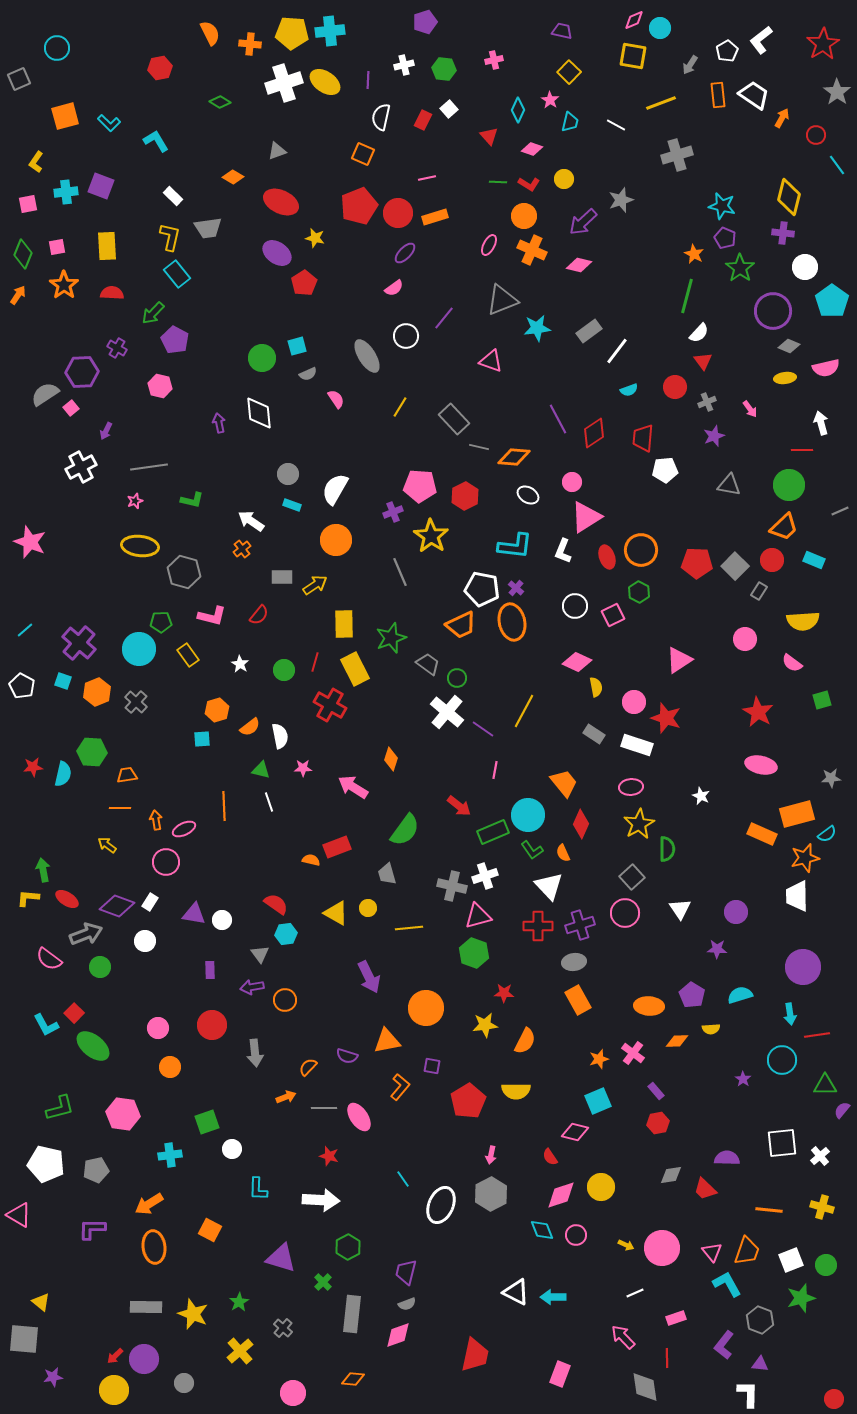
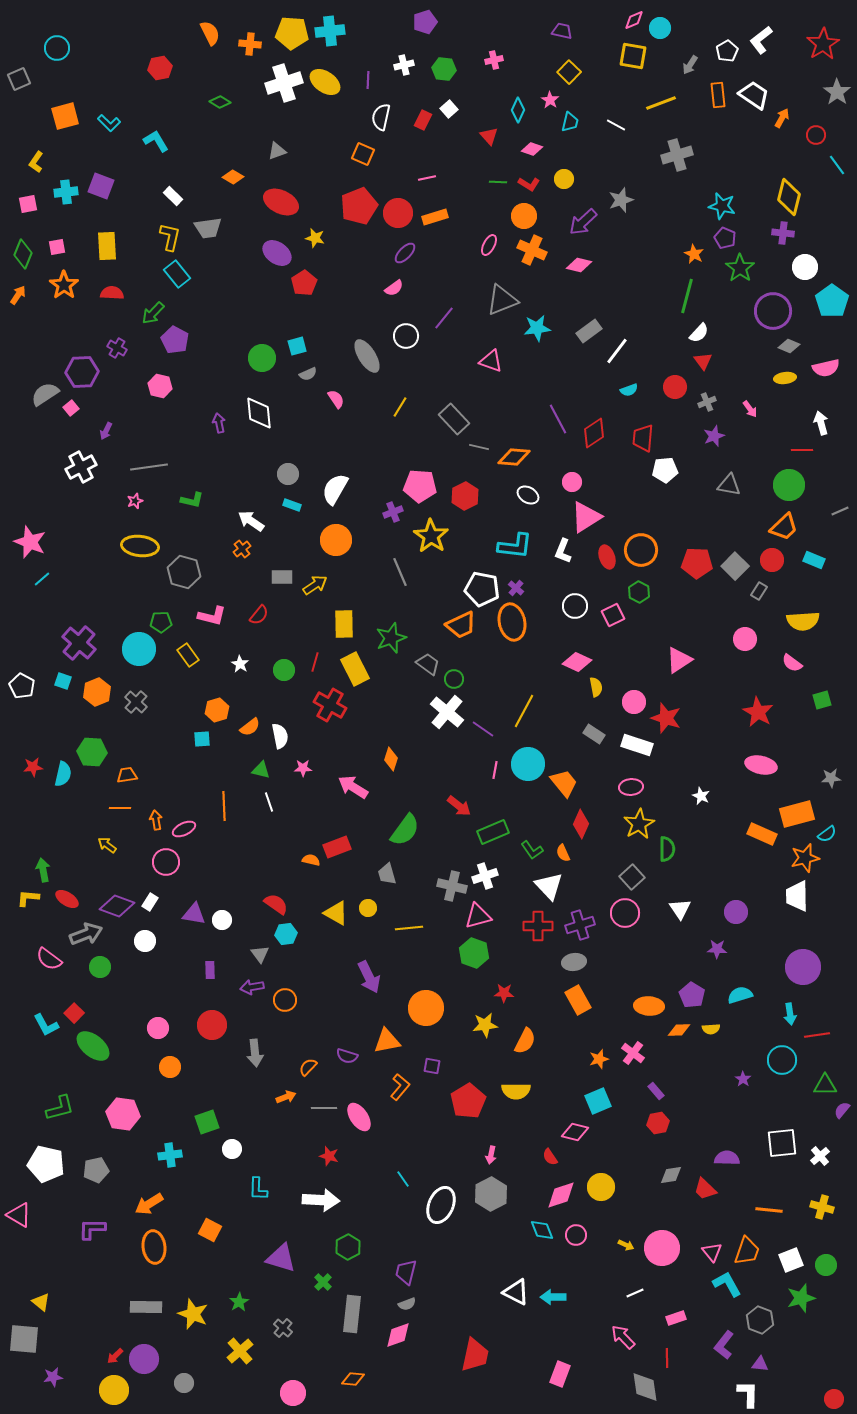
cyan line at (25, 630): moved 17 px right, 51 px up
green circle at (457, 678): moved 3 px left, 1 px down
cyan circle at (528, 815): moved 51 px up
orange diamond at (677, 1041): moved 2 px right, 11 px up
